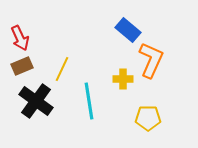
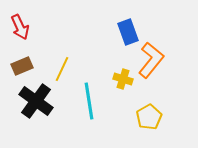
blue rectangle: moved 2 px down; rotated 30 degrees clockwise
red arrow: moved 11 px up
orange L-shape: rotated 15 degrees clockwise
yellow cross: rotated 18 degrees clockwise
yellow pentagon: moved 1 px right, 1 px up; rotated 30 degrees counterclockwise
